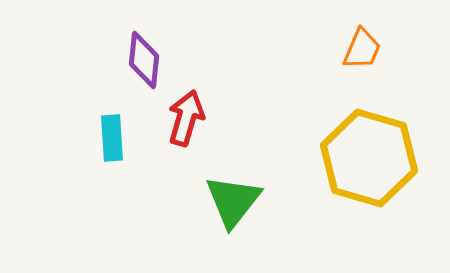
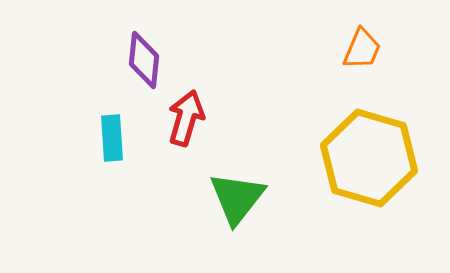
green triangle: moved 4 px right, 3 px up
